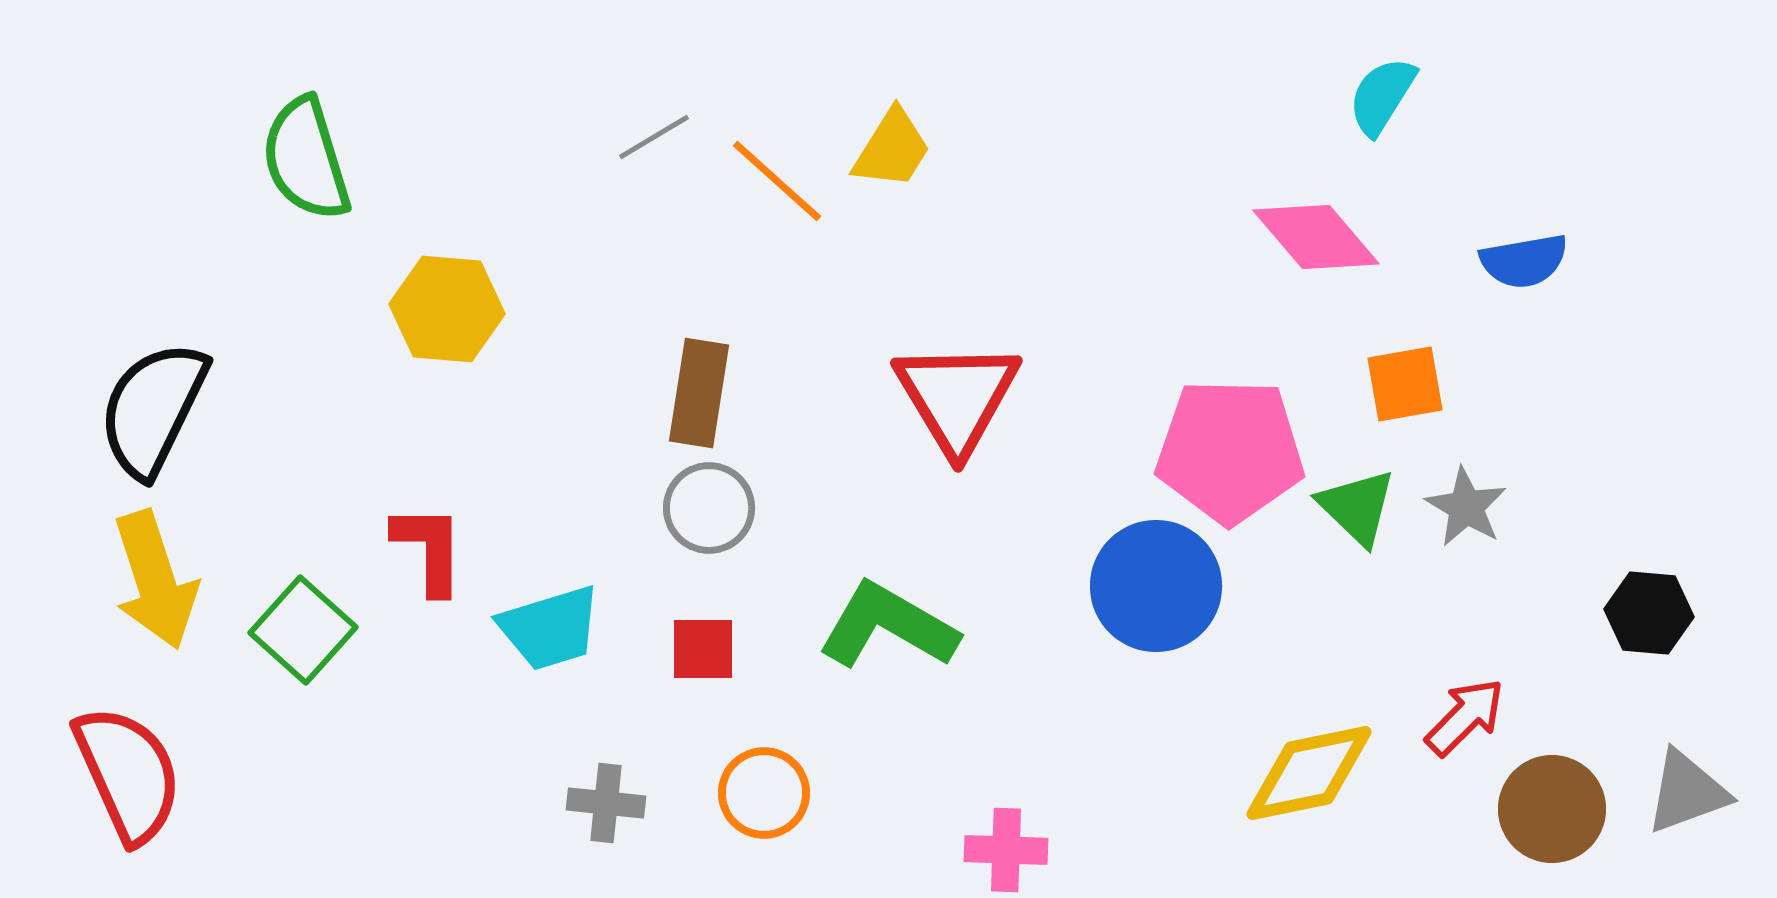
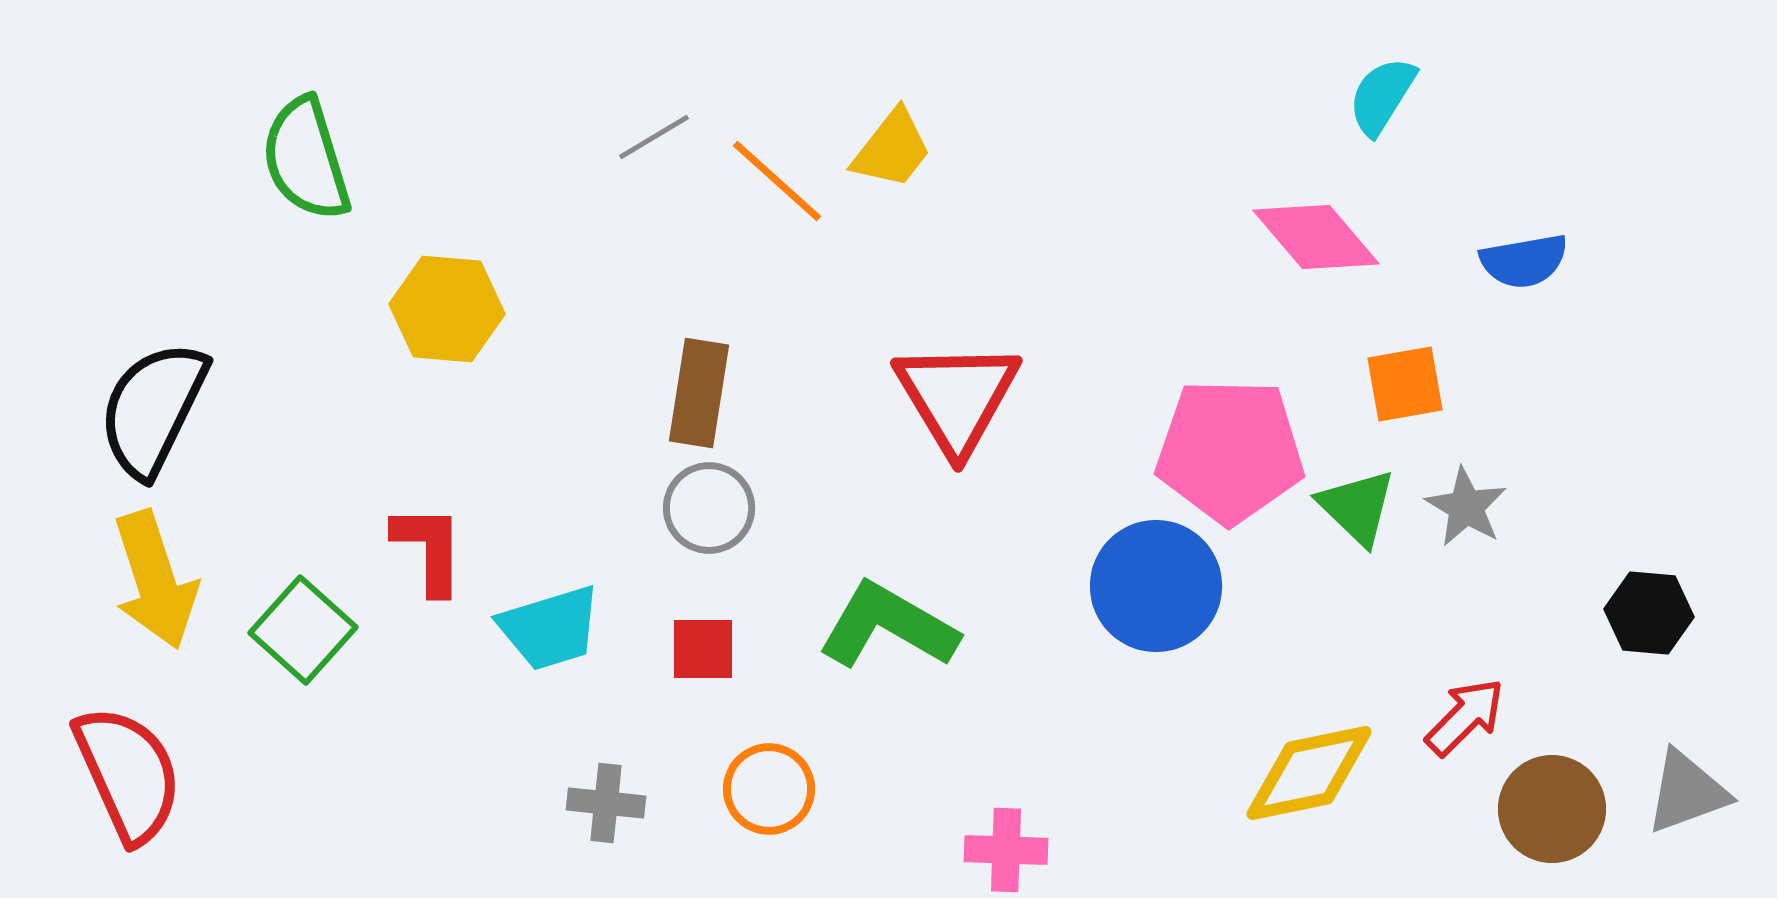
yellow trapezoid: rotated 6 degrees clockwise
orange circle: moved 5 px right, 4 px up
